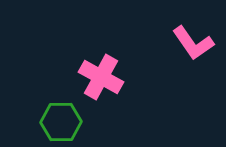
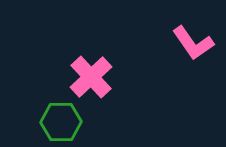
pink cross: moved 10 px left; rotated 18 degrees clockwise
